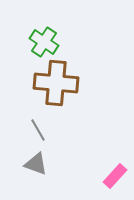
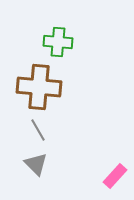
green cross: moved 14 px right; rotated 28 degrees counterclockwise
brown cross: moved 17 px left, 4 px down
gray triangle: rotated 25 degrees clockwise
